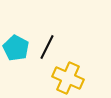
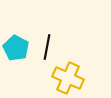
black line: rotated 15 degrees counterclockwise
